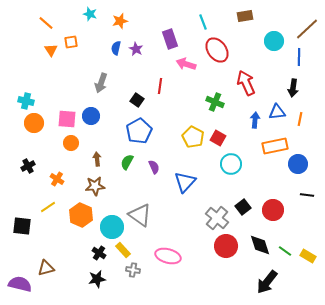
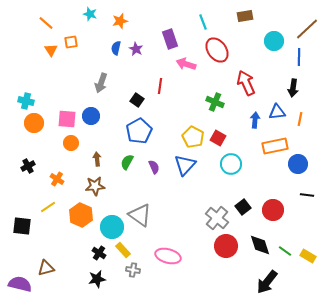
blue triangle at (185, 182): moved 17 px up
